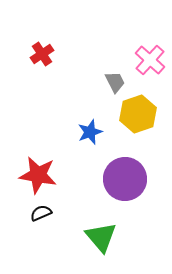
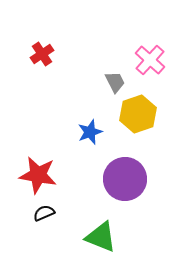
black semicircle: moved 3 px right
green triangle: rotated 28 degrees counterclockwise
